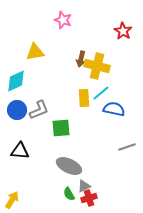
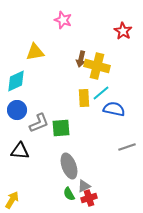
gray L-shape: moved 13 px down
gray ellipse: rotated 45 degrees clockwise
